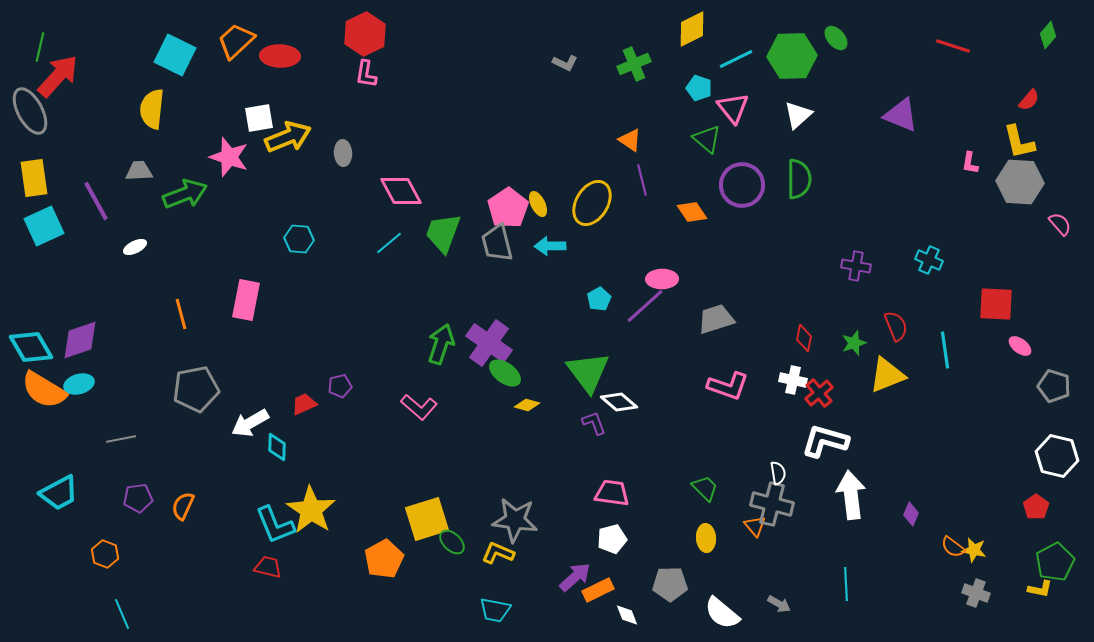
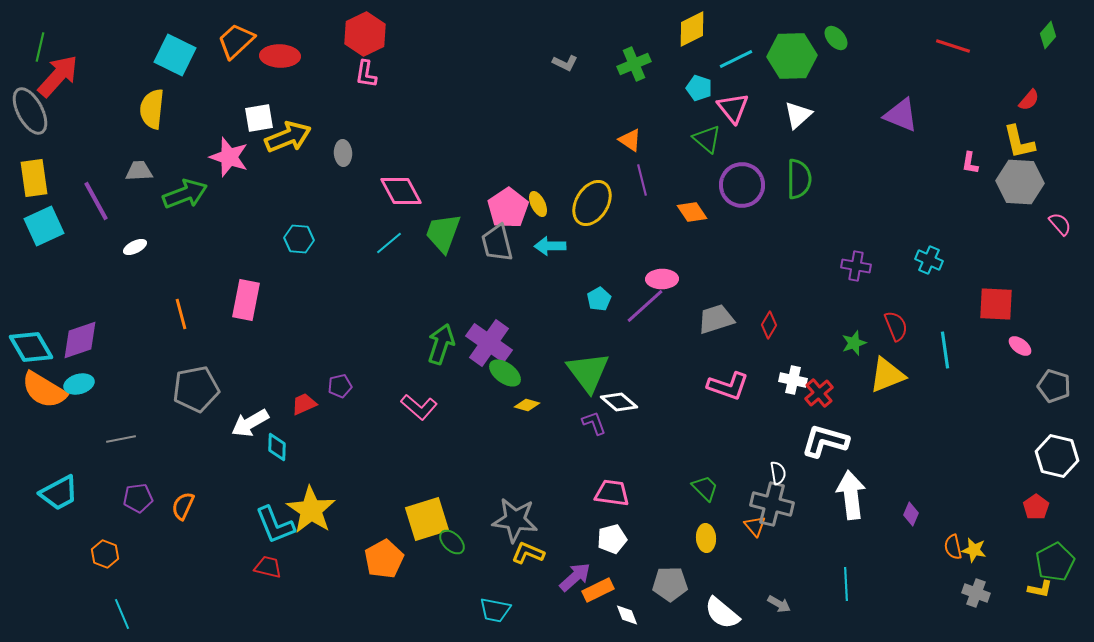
red diamond at (804, 338): moved 35 px left, 13 px up; rotated 20 degrees clockwise
orange semicircle at (953, 547): rotated 40 degrees clockwise
yellow L-shape at (498, 553): moved 30 px right
